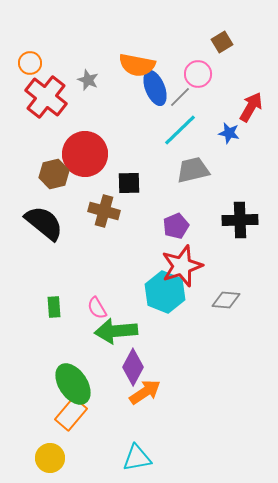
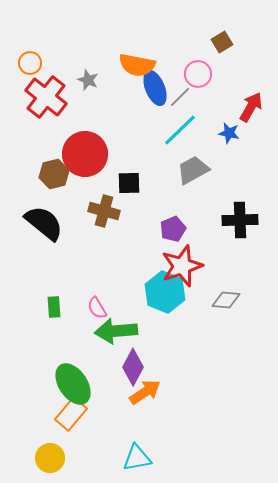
gray trapezoid: rotated 16 degrees counterclockwise
purple pentagon: moved 3 px left, 3 px down
